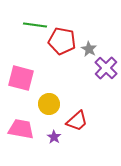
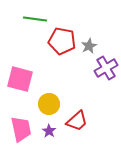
green line: moved 6 px up
gray star: moved 3 px up; rotated 14 degrees clockwise
purple cross: rotated 15 degrees clockwise
pink square: moved 1 px left, 1 px down
pink trapezoid: rotated 68 degrees clockwise
purple star: moved 5 px left, 6 px up
